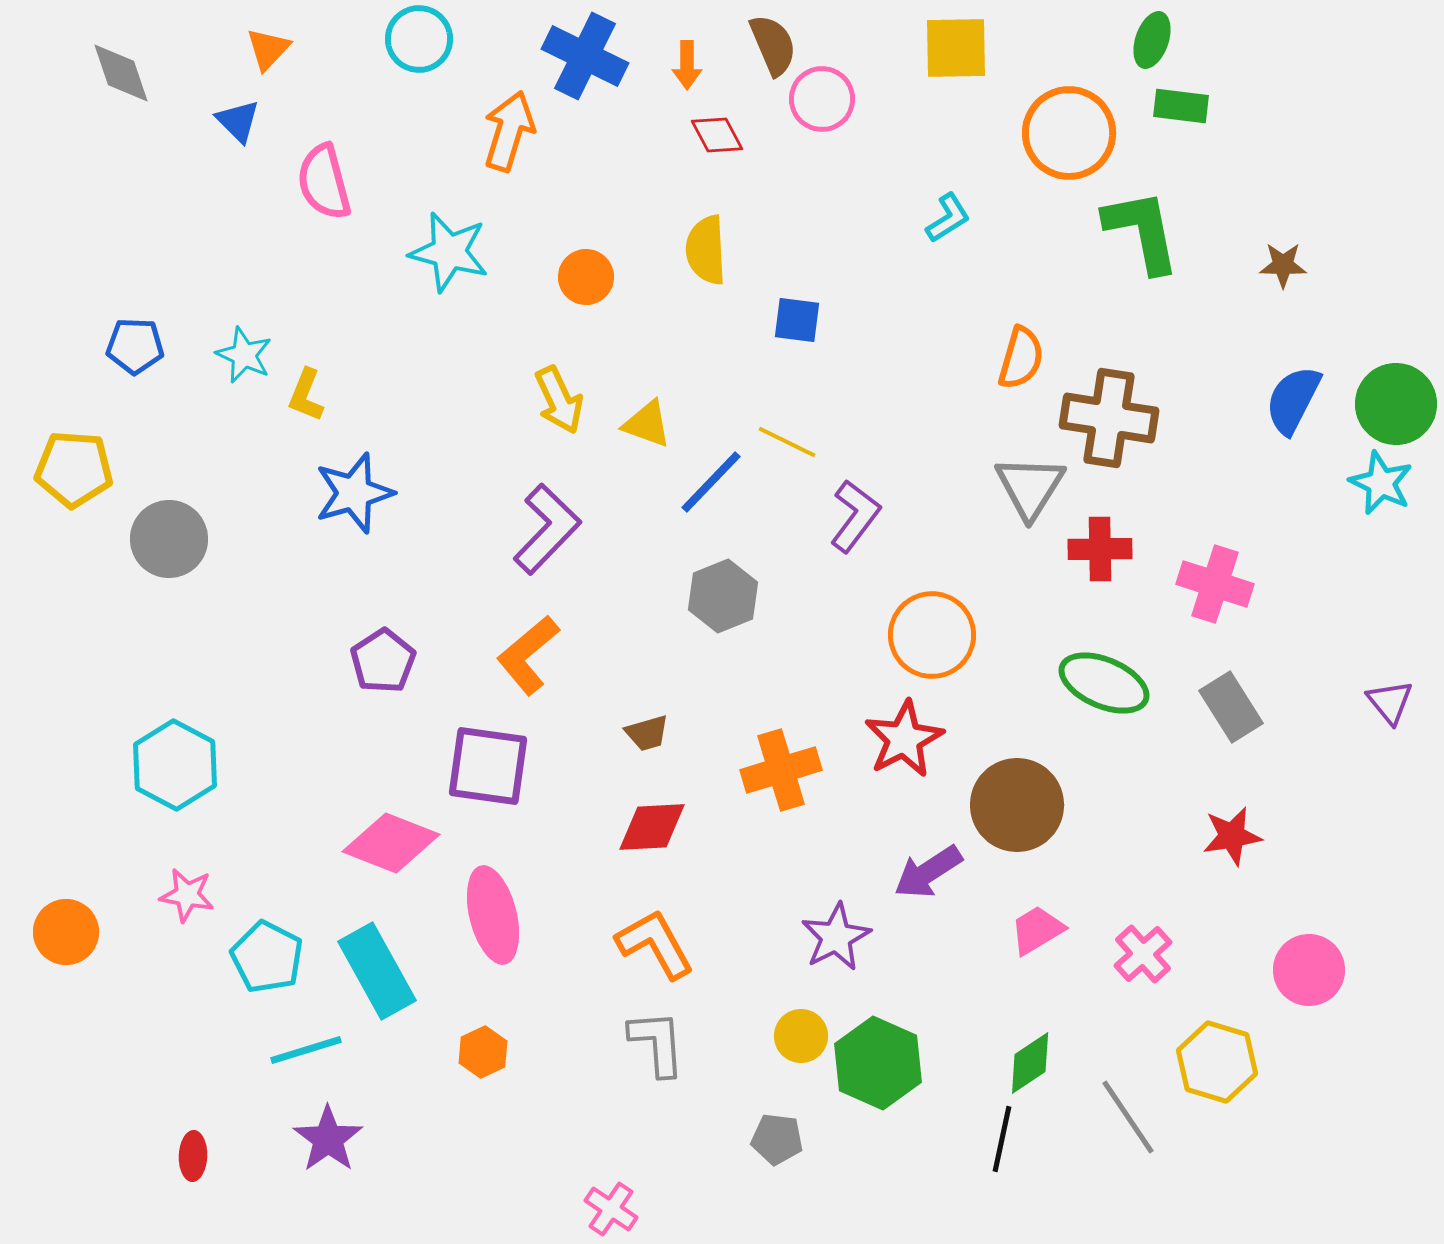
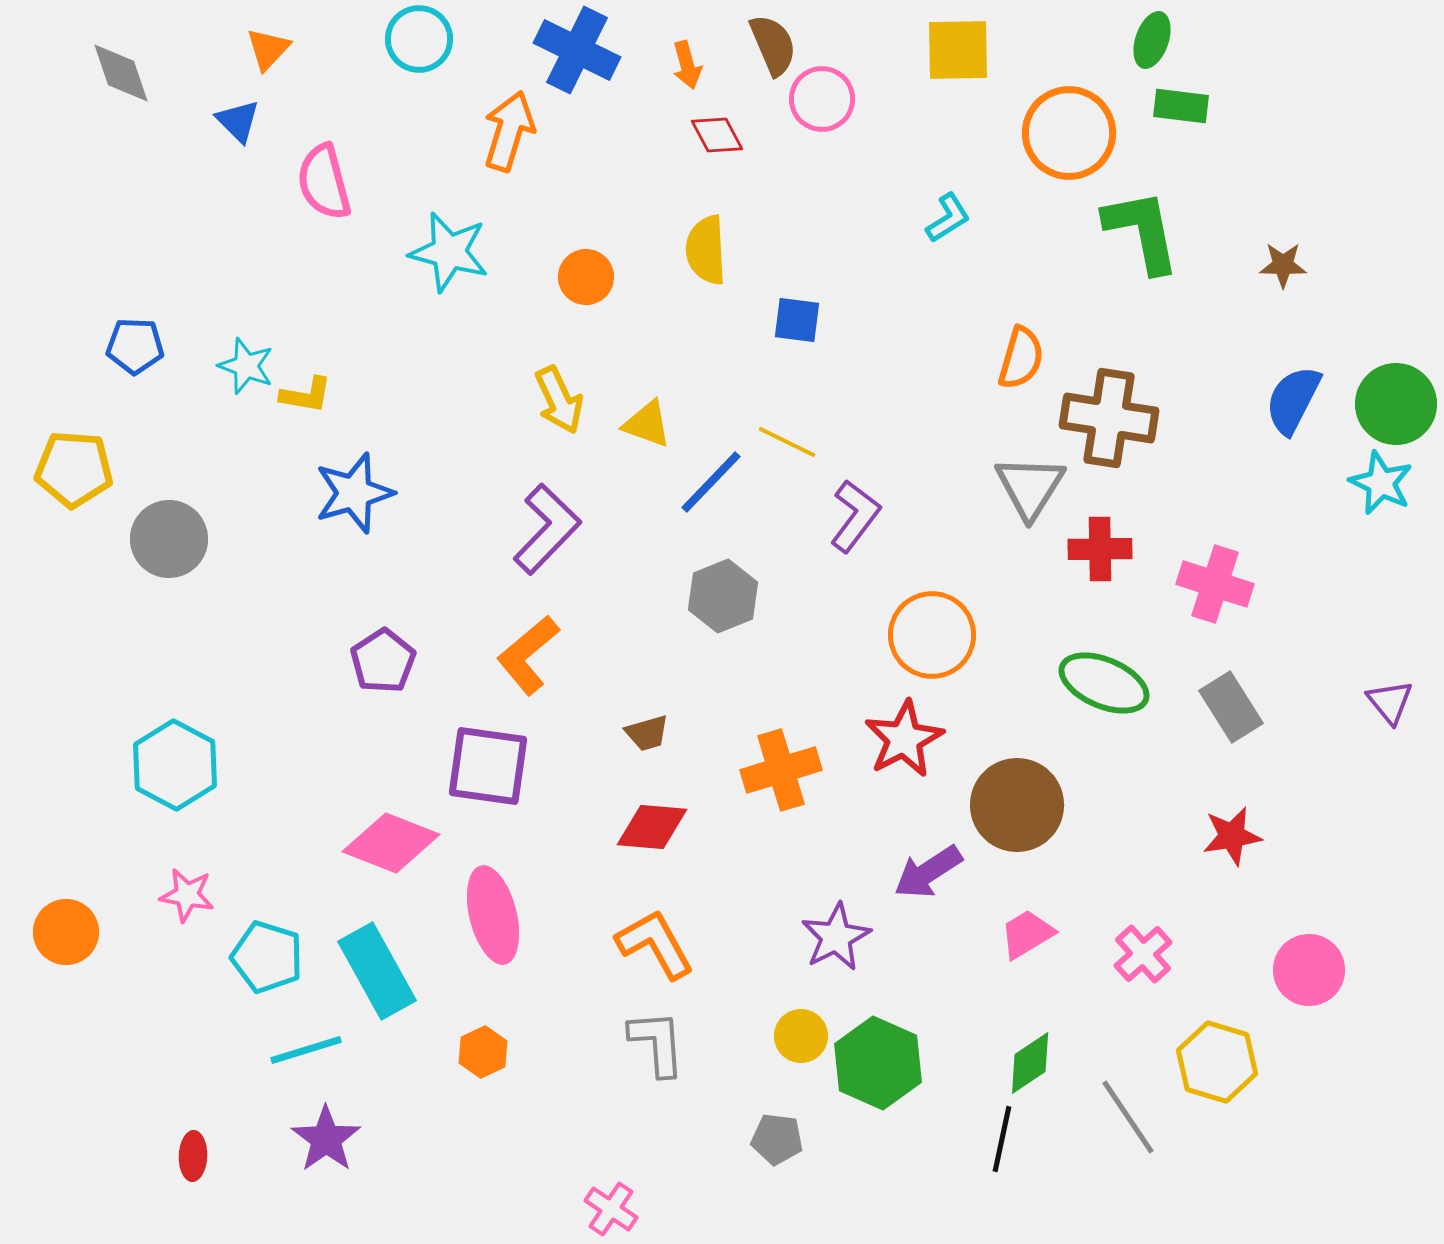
yellow square at (956, 48): moved 2 px right, 2 px down
blue cross at (585, 56): moved 8 px left, 6 px up
orange arrow at (687, 65): rotated 15 degrees counterclockwise
cyan star at (244, 355): moved 2 px right, 11 px down; rotated 4 degrees counterclockwise
yellow L-shape at (306, 395): rotated 102 degrees counterclockwise
red diamond at (652, 827): rotated 8 degrees clockwise
pink trapezoid at (1037, 930): moved 10 px left, 4 px down
cyan pentagon at (267, 957): rotated 10 degrees counterclockwise
purple star at (328, 1139): moved 2 px left
